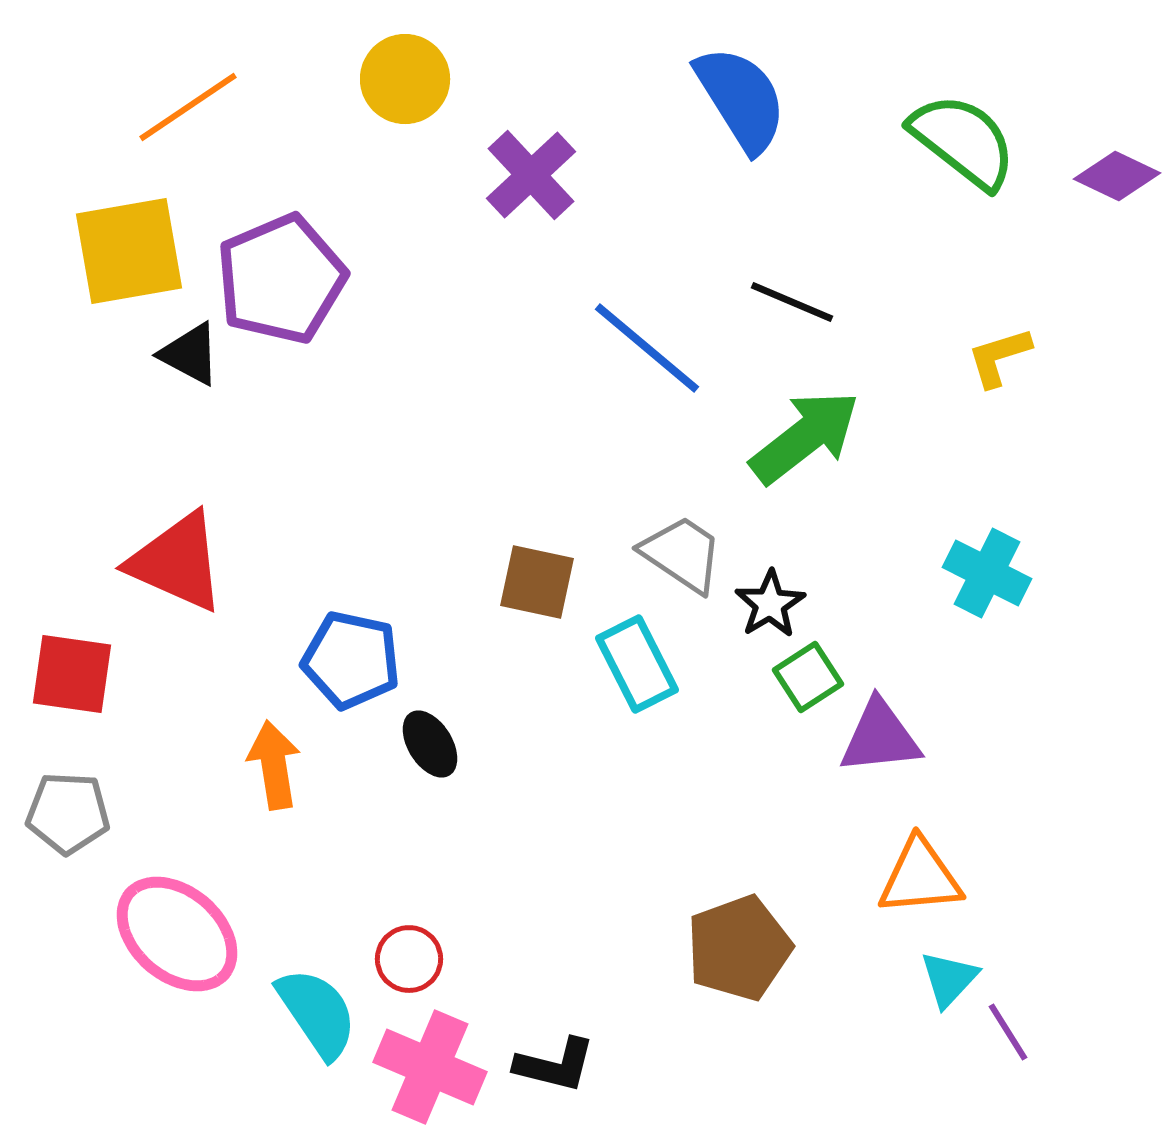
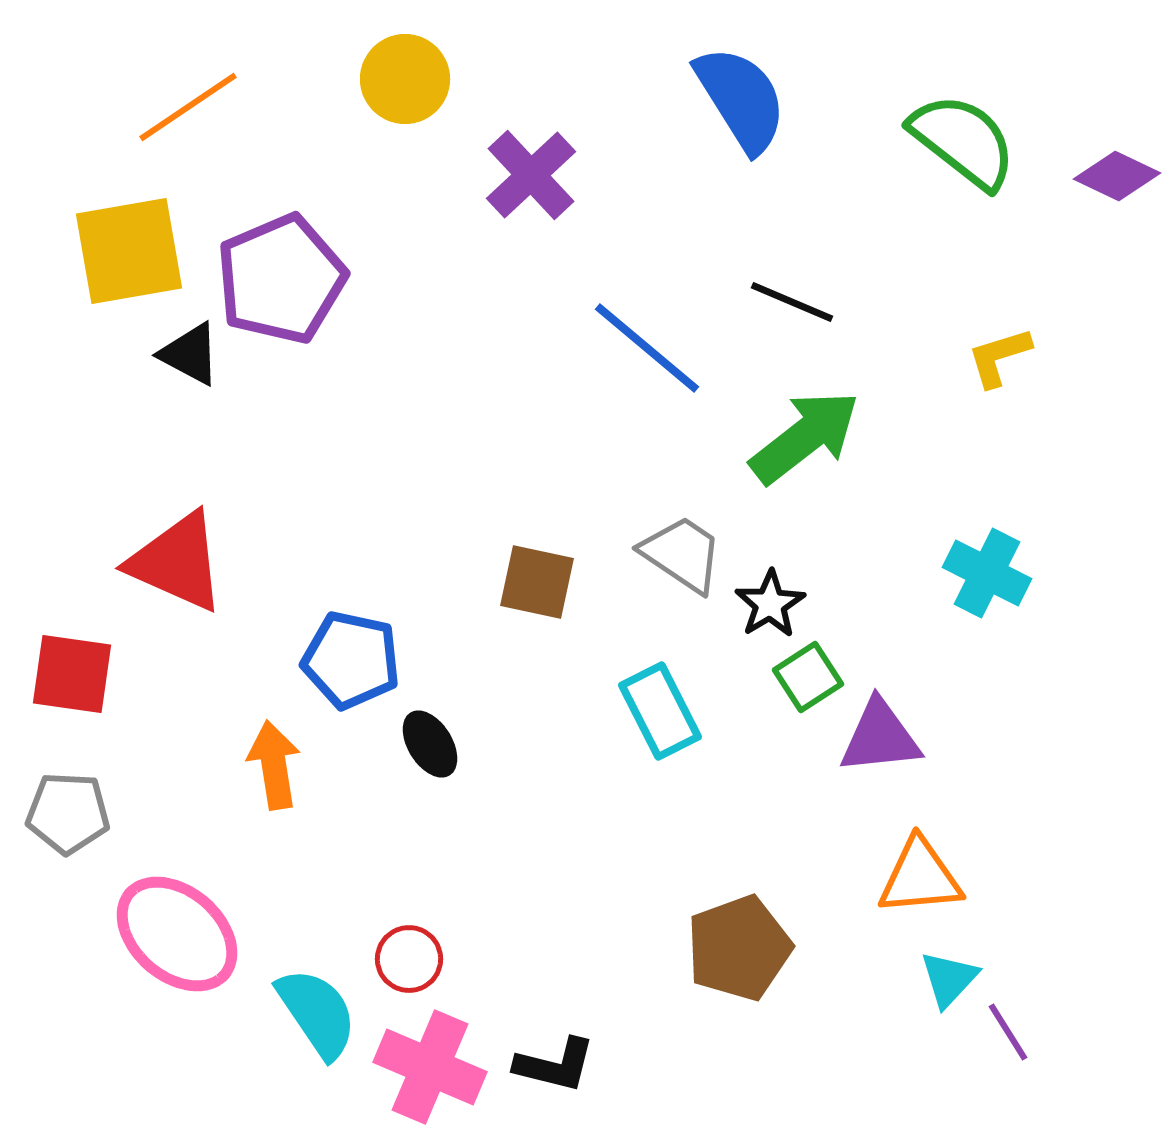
cyan rectangle: moved 23 px right, 47 px down
